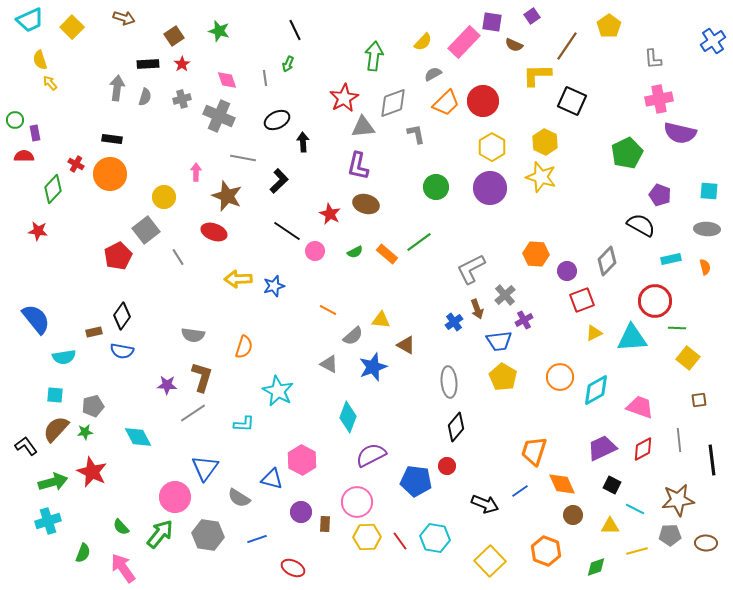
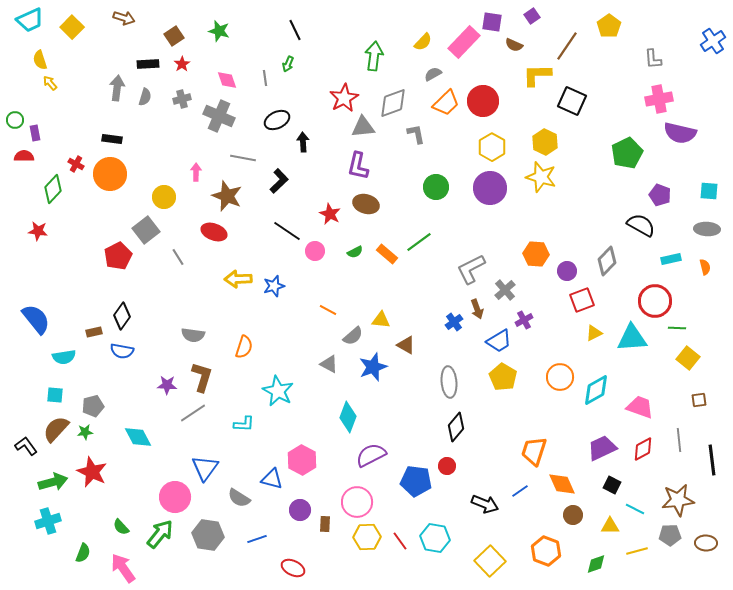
gray cross at (505, 295): moved 5 px up
blue trapezoid at (499, 341): rotated 24 degrees counterclockwise
purple circle at (301, 512): moved 1 px left, 2 px up
green diamond at (596, 567): moved 3 px up
